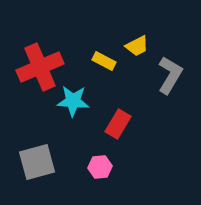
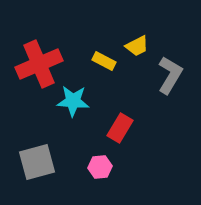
red cross: moved 1 px left, 3 px up
red rectangle: moved 2 px right, 4 px down
